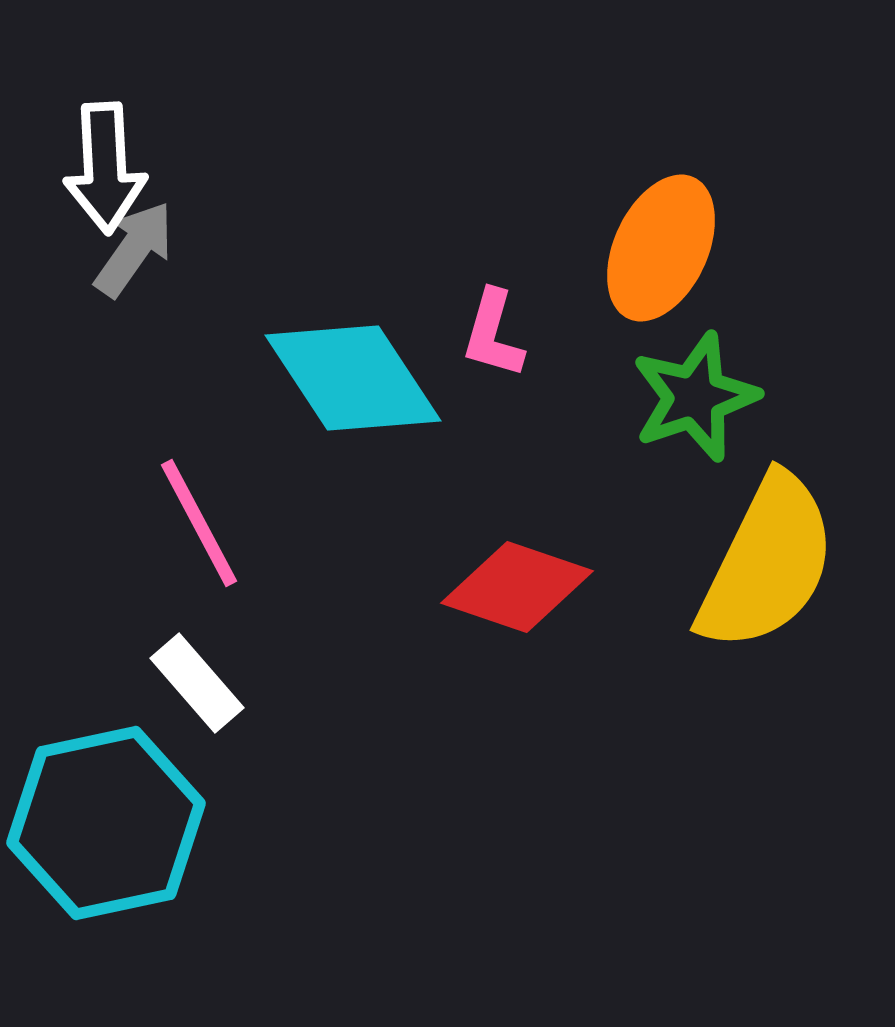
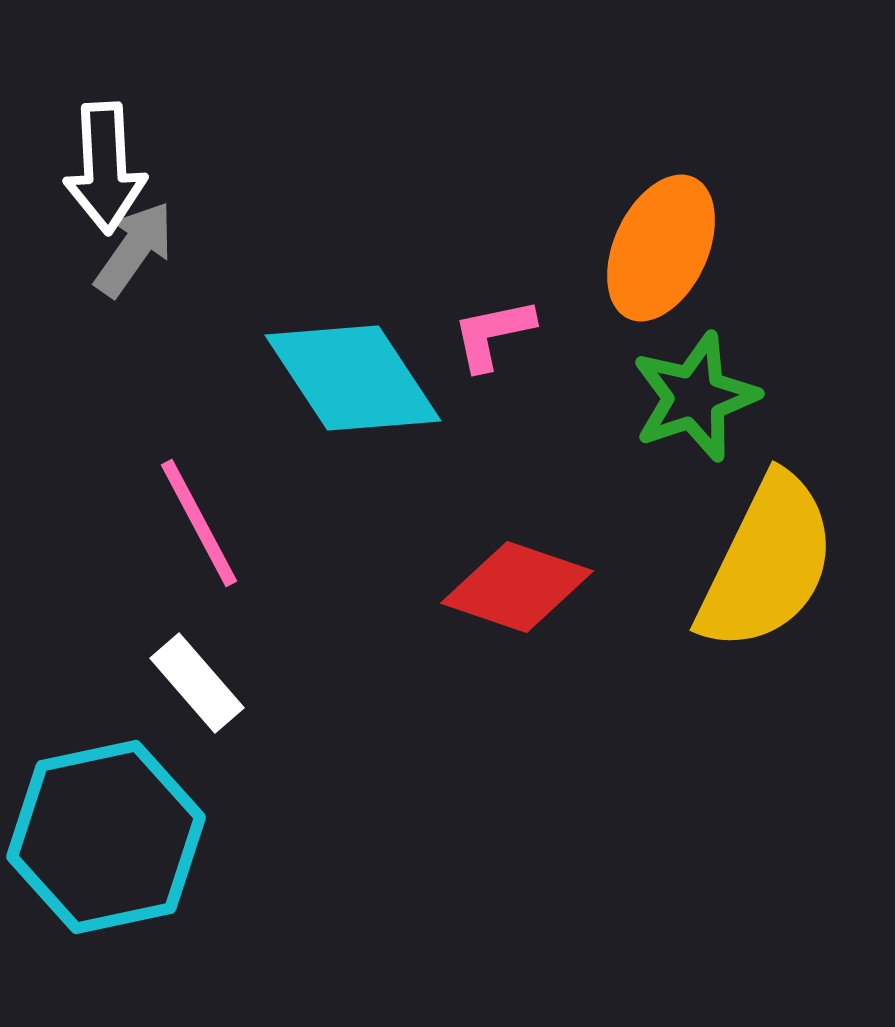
pink L-shape: rotated 62 degrees clockwise
cyan hexagon: moved 14 px down
